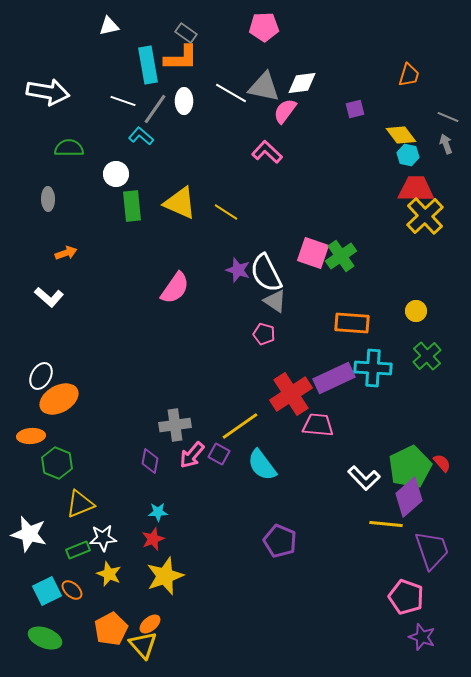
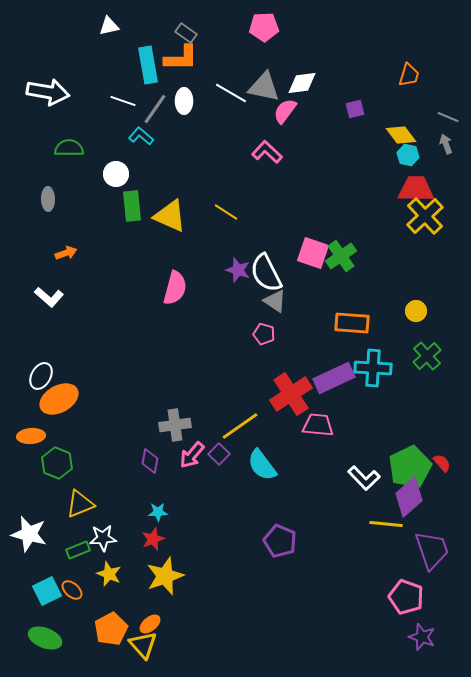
yellow triangle at (180, 203): moved 10 px left, 13 px down
pink semicircle at (175, 288): rotated 20 degrees counterclockwise
purple square at (219, 454): rotated 15 degrees clockwise
